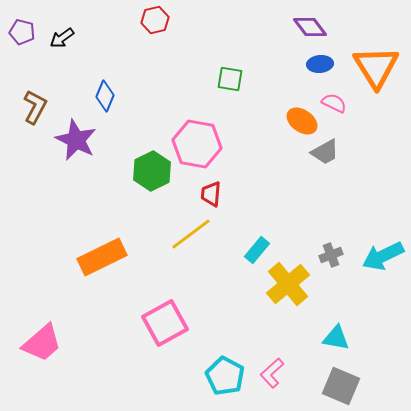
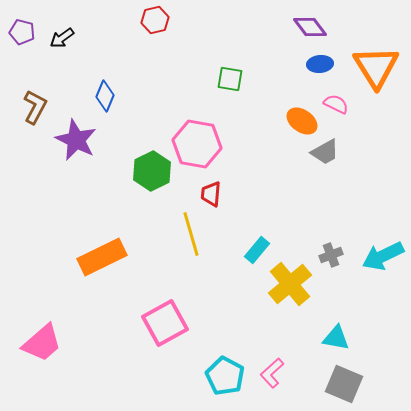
pink semicircle: moved 2 px right, 1 px down
yellow line: rotated 69 degrees counterclockwise
yellow cross: moved 2 px right
gray square: moved 3 px right, 2 px up
